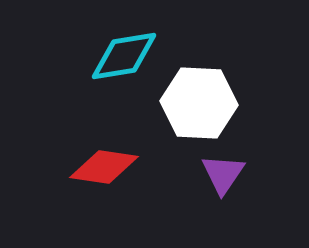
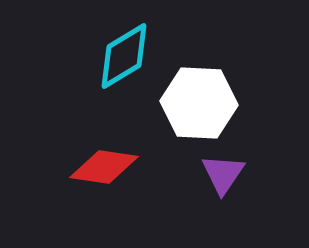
cyan diamond: rotated 22 degrees counterclockwise
